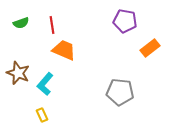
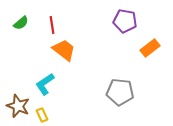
green semicircle: rotated 21 degrees counterclockwise
orange trapezoid: rotated 15 degrees clockwise
brown star: moved 33 px down
cyan L-shape: rotated 15 degrees clockwise
